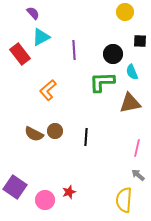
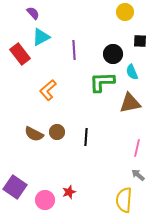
brown circle: moved 2 px right, 1 px down
